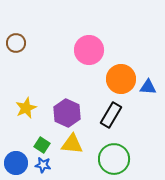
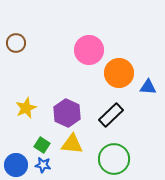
orange circle: moved 2 px left, 6 px up
black rectangle: rotated 15 degrees clockwise
blue circle: moved 2 px down
